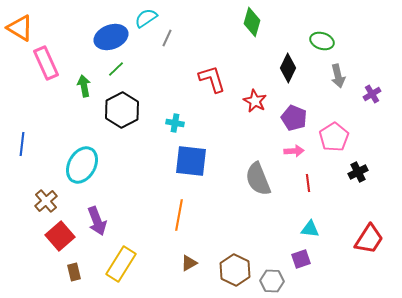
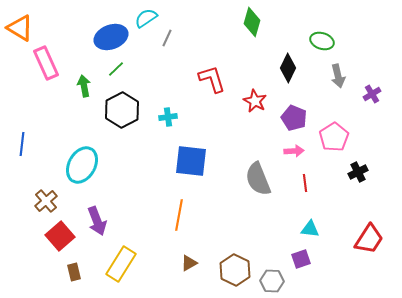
cyan cross: moved 7 px left, 6 px up; rotated 18 degrees counterclockwise
red line: moved 3 px left
